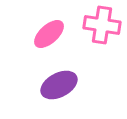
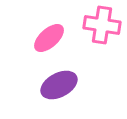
pink ellipse: moved 4 px down
